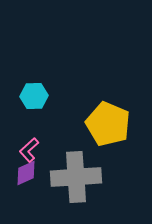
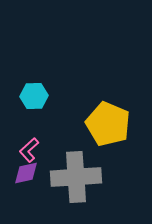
purple diamond: rotated 12 degrees clockwise
